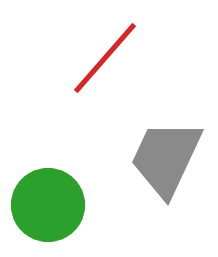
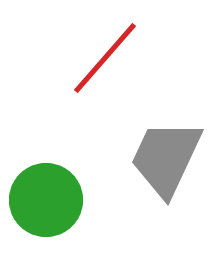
green circle: moved 2 px left, 5 px up
